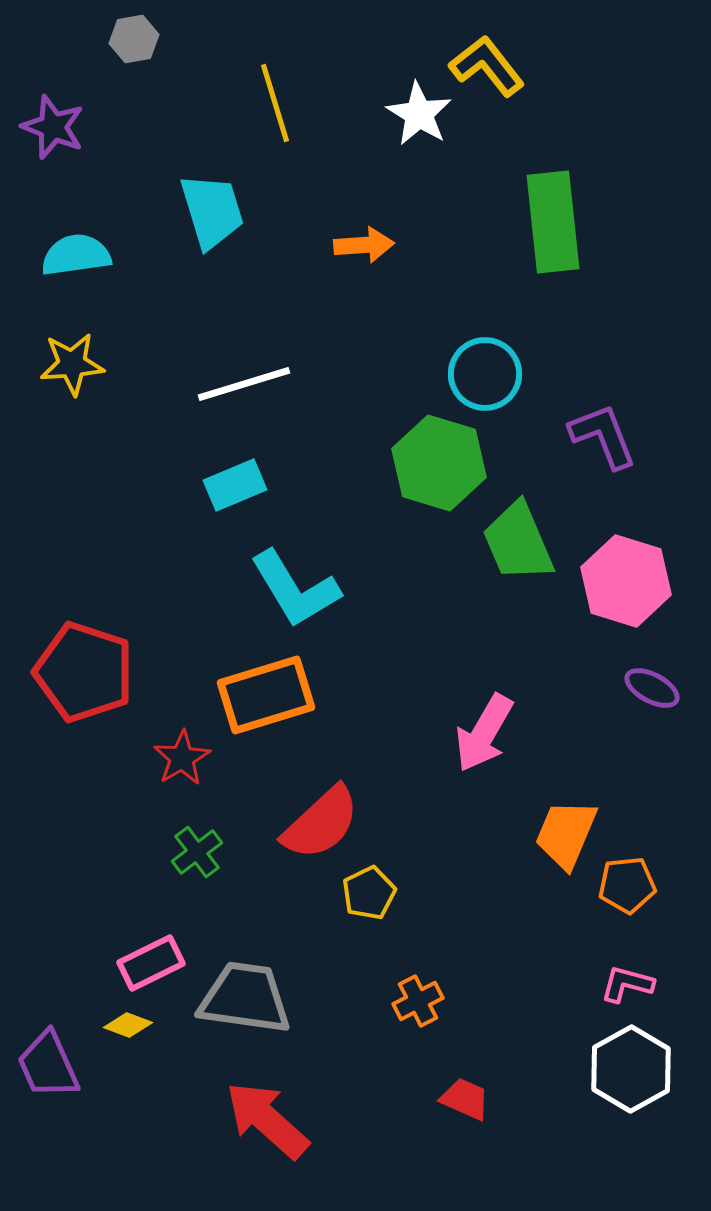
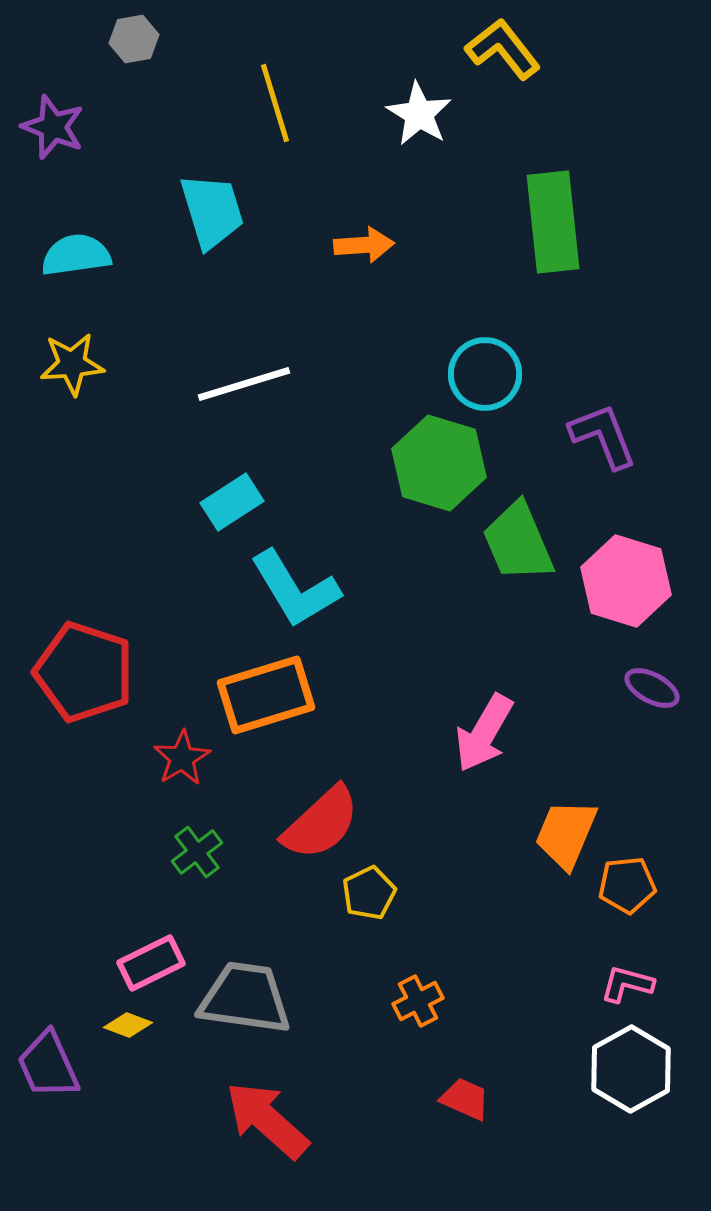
yellow L-shape: moved 16 px right, 17 px up
cyan rectangle: moved 3 px left, 17 px down; rotated 10 degrees counterclockwise
